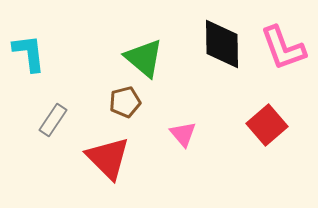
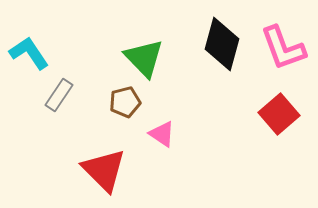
black diamond: rotated 16 degrees clockwise
cyan L-shape: rotated 27 degrees counterclockwise
green triangle: rotated 6 degrees clockwise
gray rectangle: moved 6 px right, 25 px up
red square: moved 12 px right, 11 px up
pink triangle: moved 21 px left; rotated 16 degrees counterclockwise
red triangle: moved 4 px left, 12 px down
